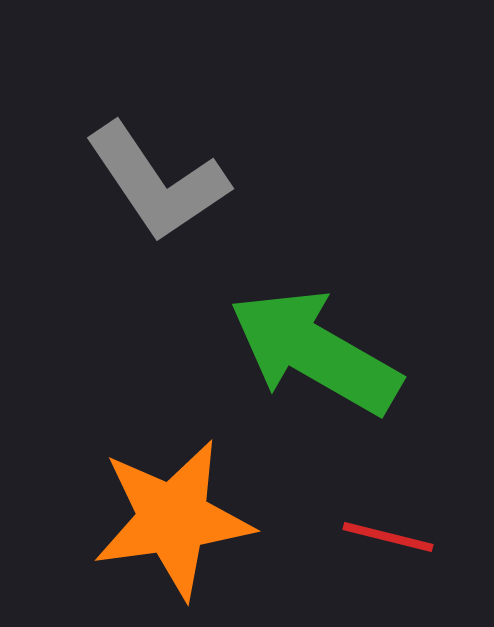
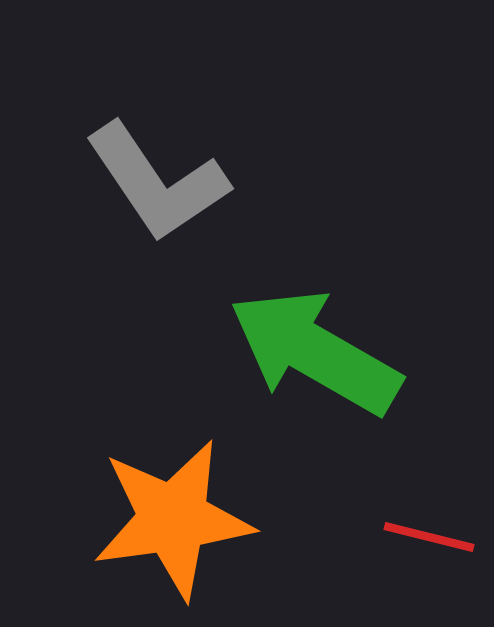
red line: moved 41 px right
